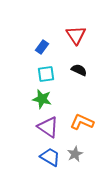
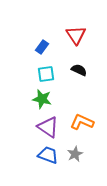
blue trapezoid: moved 2 px left, 2 px up; rotated 10 degrees counterclockwise
